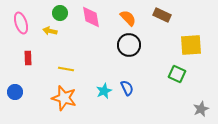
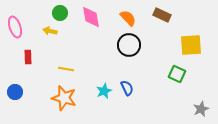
pink ellipse: moved 6 px left, 4 px down
red rectangle: moved 1 px up
